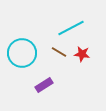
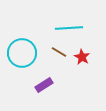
cyan line: moved 2 px left; rotated 24 degrees clockwise
red star: moved 3 px down; rotated 21 degrees clockwise
